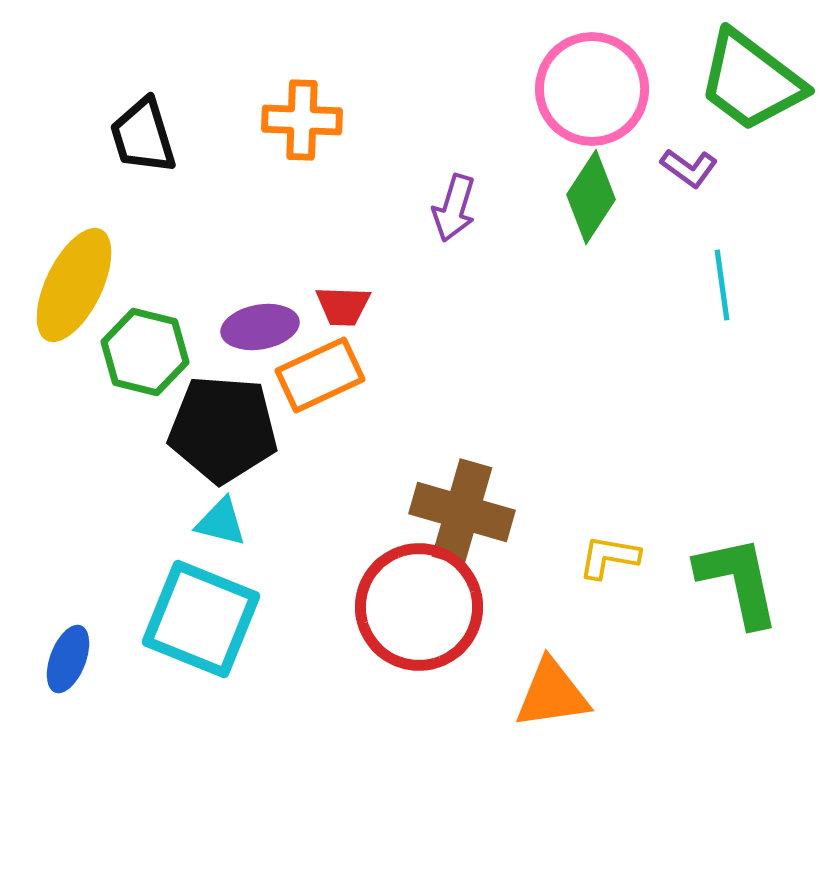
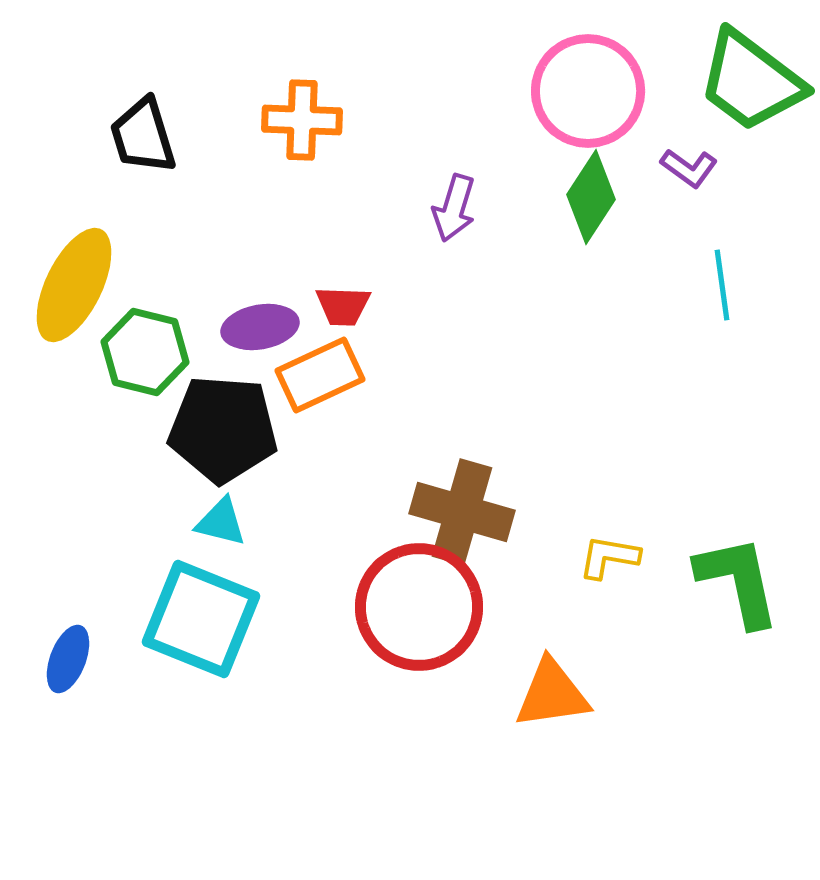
pink circle: moved 4 px left, 2 px down
